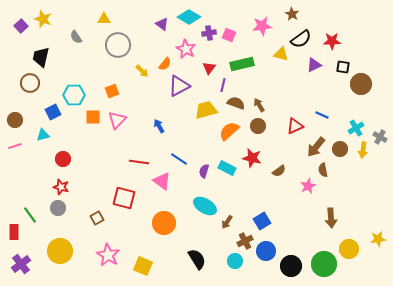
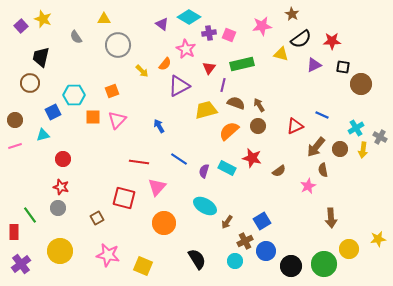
pink triangle at (162, 181): moved 5 px left, 6 px down; rotated 36 degrees clockwise
pink star at (108, 255): rotated 20 degrees counterclockwise
